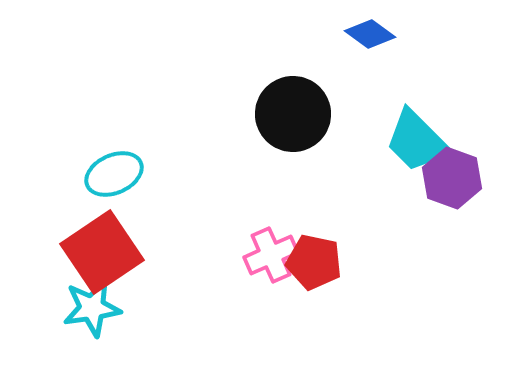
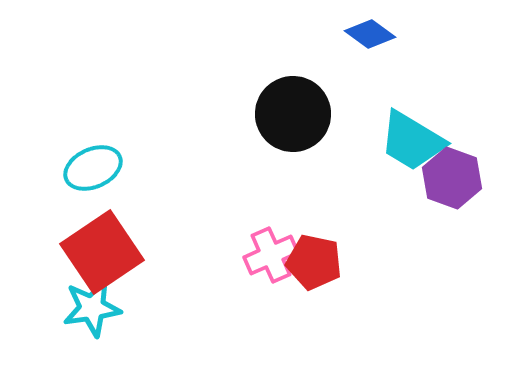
cyan trapezoid: moved 5 px left; rotated 14 degrees counterclockwise
cyan ellipse: moved 21 px left, 6 px up
